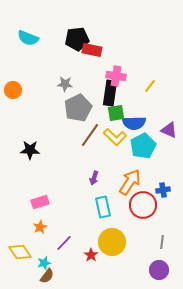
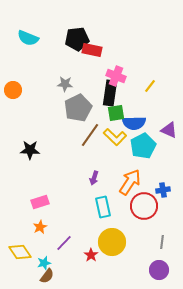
pink cross: rotated 12 degrees clockwise
red circle: moved 1 px right, 1 px down
